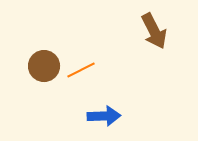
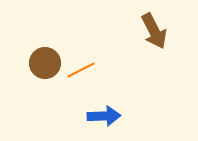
brown circle: moved 1 px right, 3 px up
